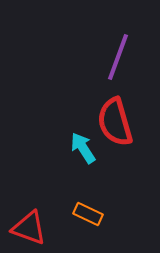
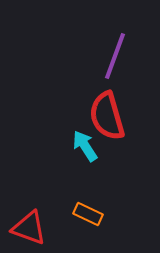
purple line: moved 3 px left, 1 px up
red semicircle: moved 8 px left, 6 px up
cyan arrow: moved 2 px right, 2 px up
